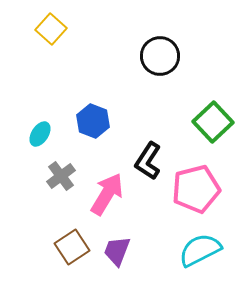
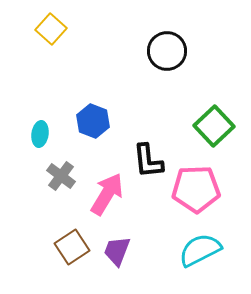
black circle: moved 7 px right, 5 px up
green square: moved 1 px right, 4 px down
cyan ellipse: rotated 25 degrees counterclockwise
black L-shape: rotated 39 degrees counterclockwise
gray cross: rotated 16 degrees counterclockwise
pink pentagon: rotated 12 degrees clockwise
